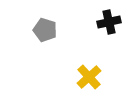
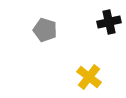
yellow cross: rotated 10 degrees counterclockwise
